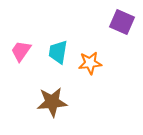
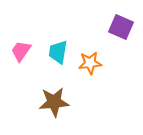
purple square: moved 1 px left, 5 px down
brown star: moved 2 px right
